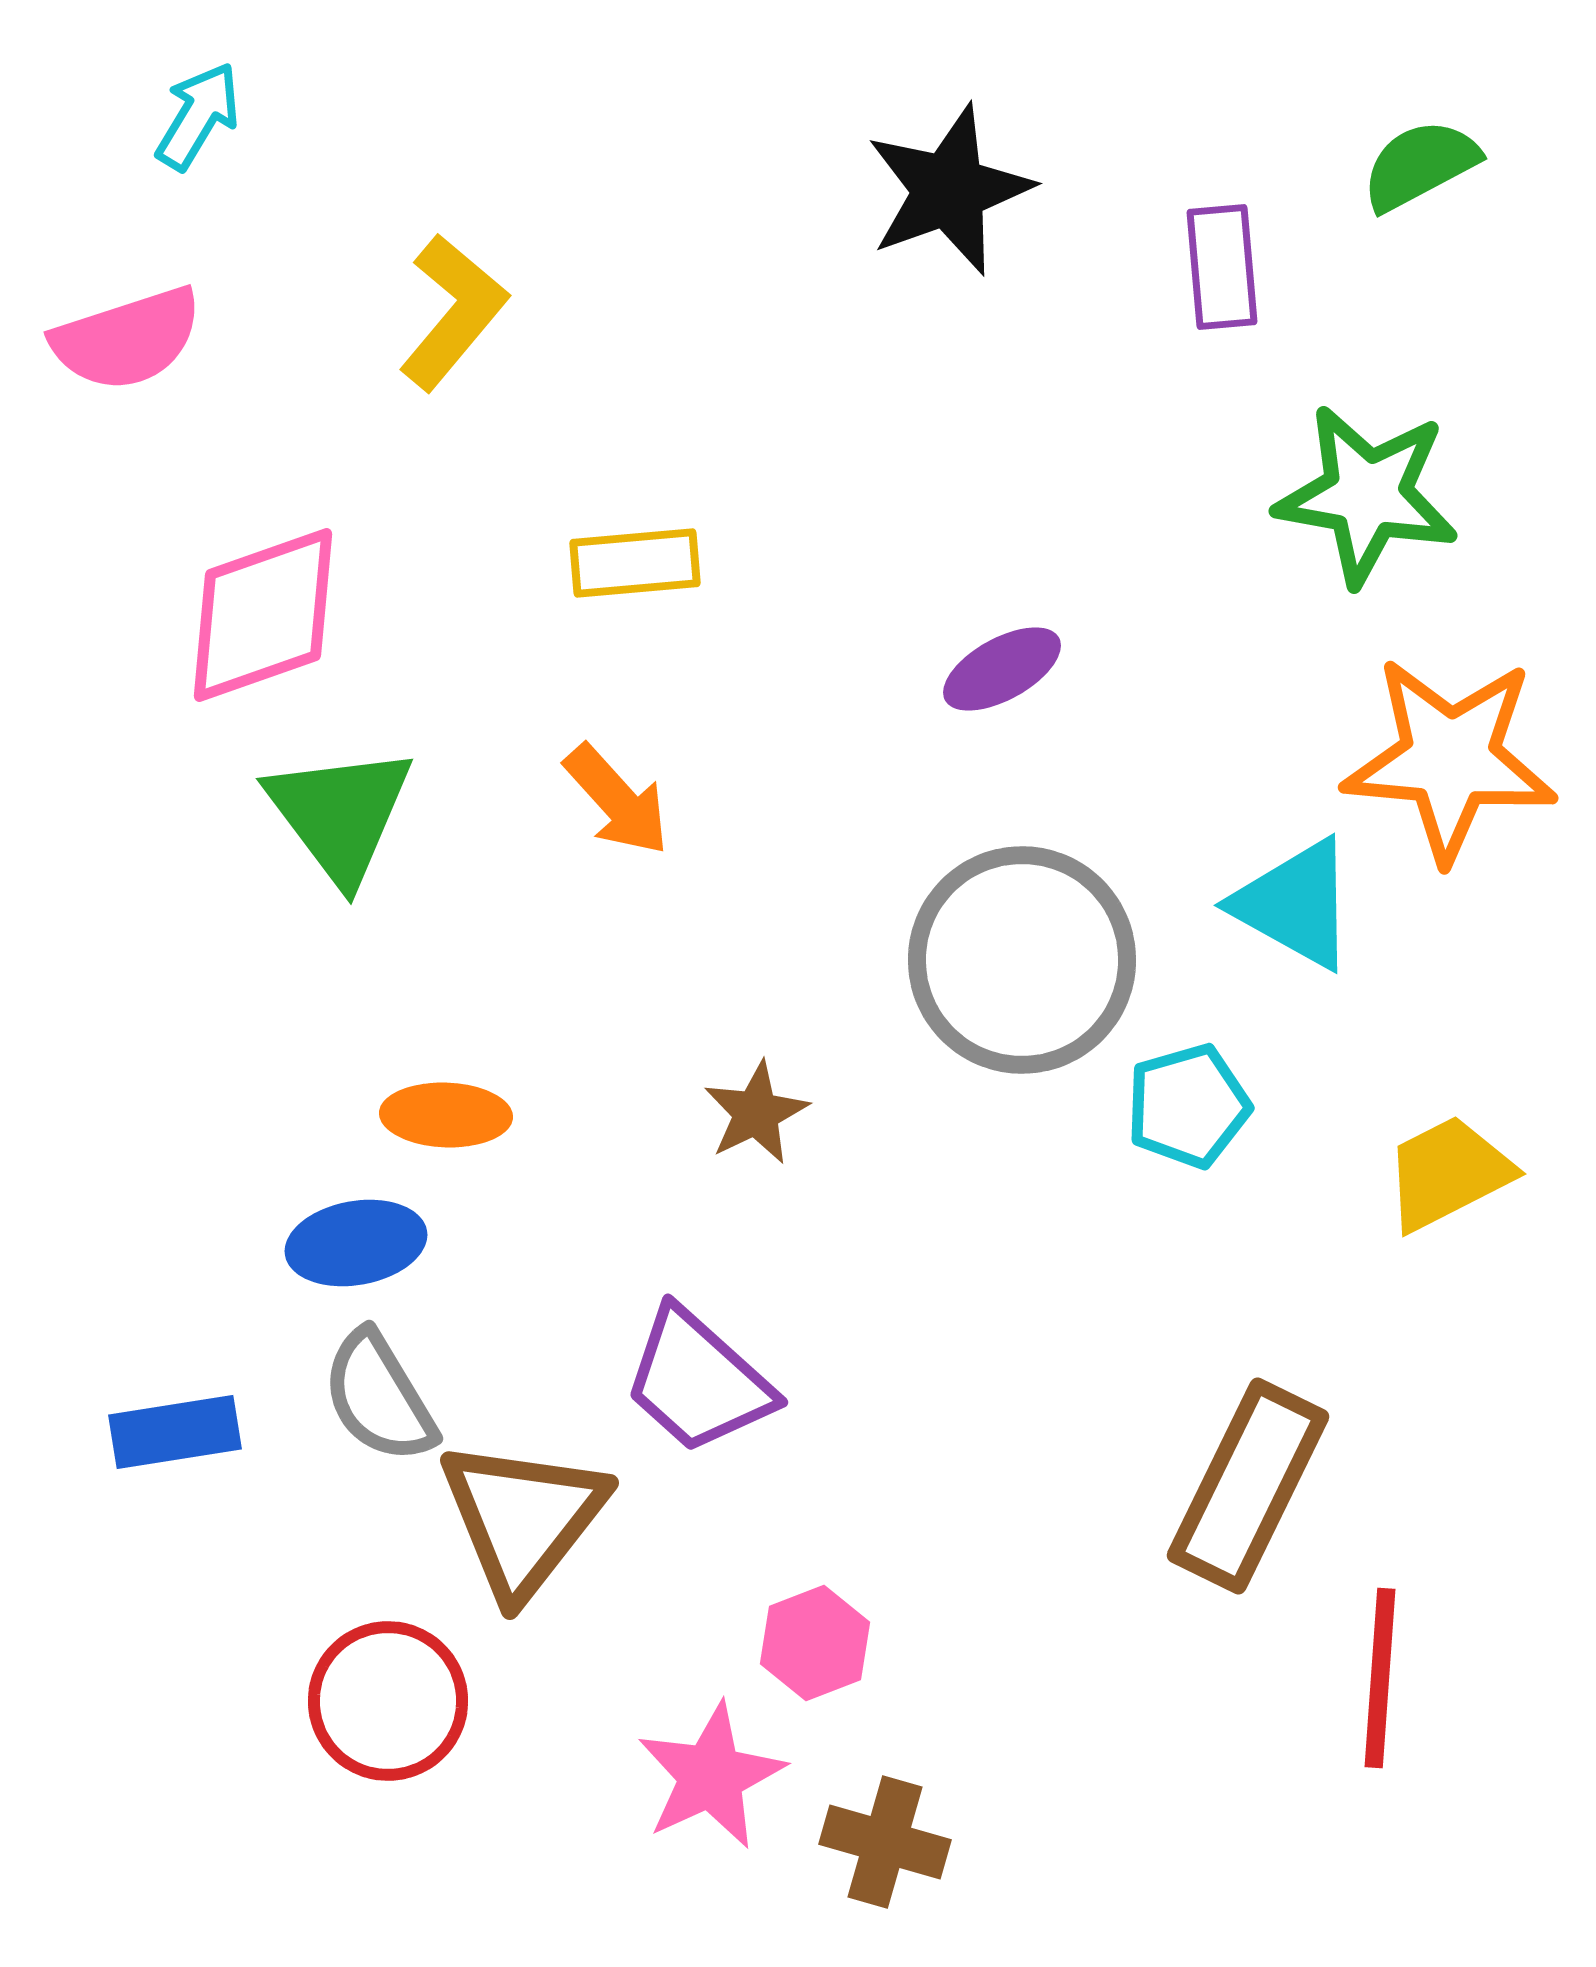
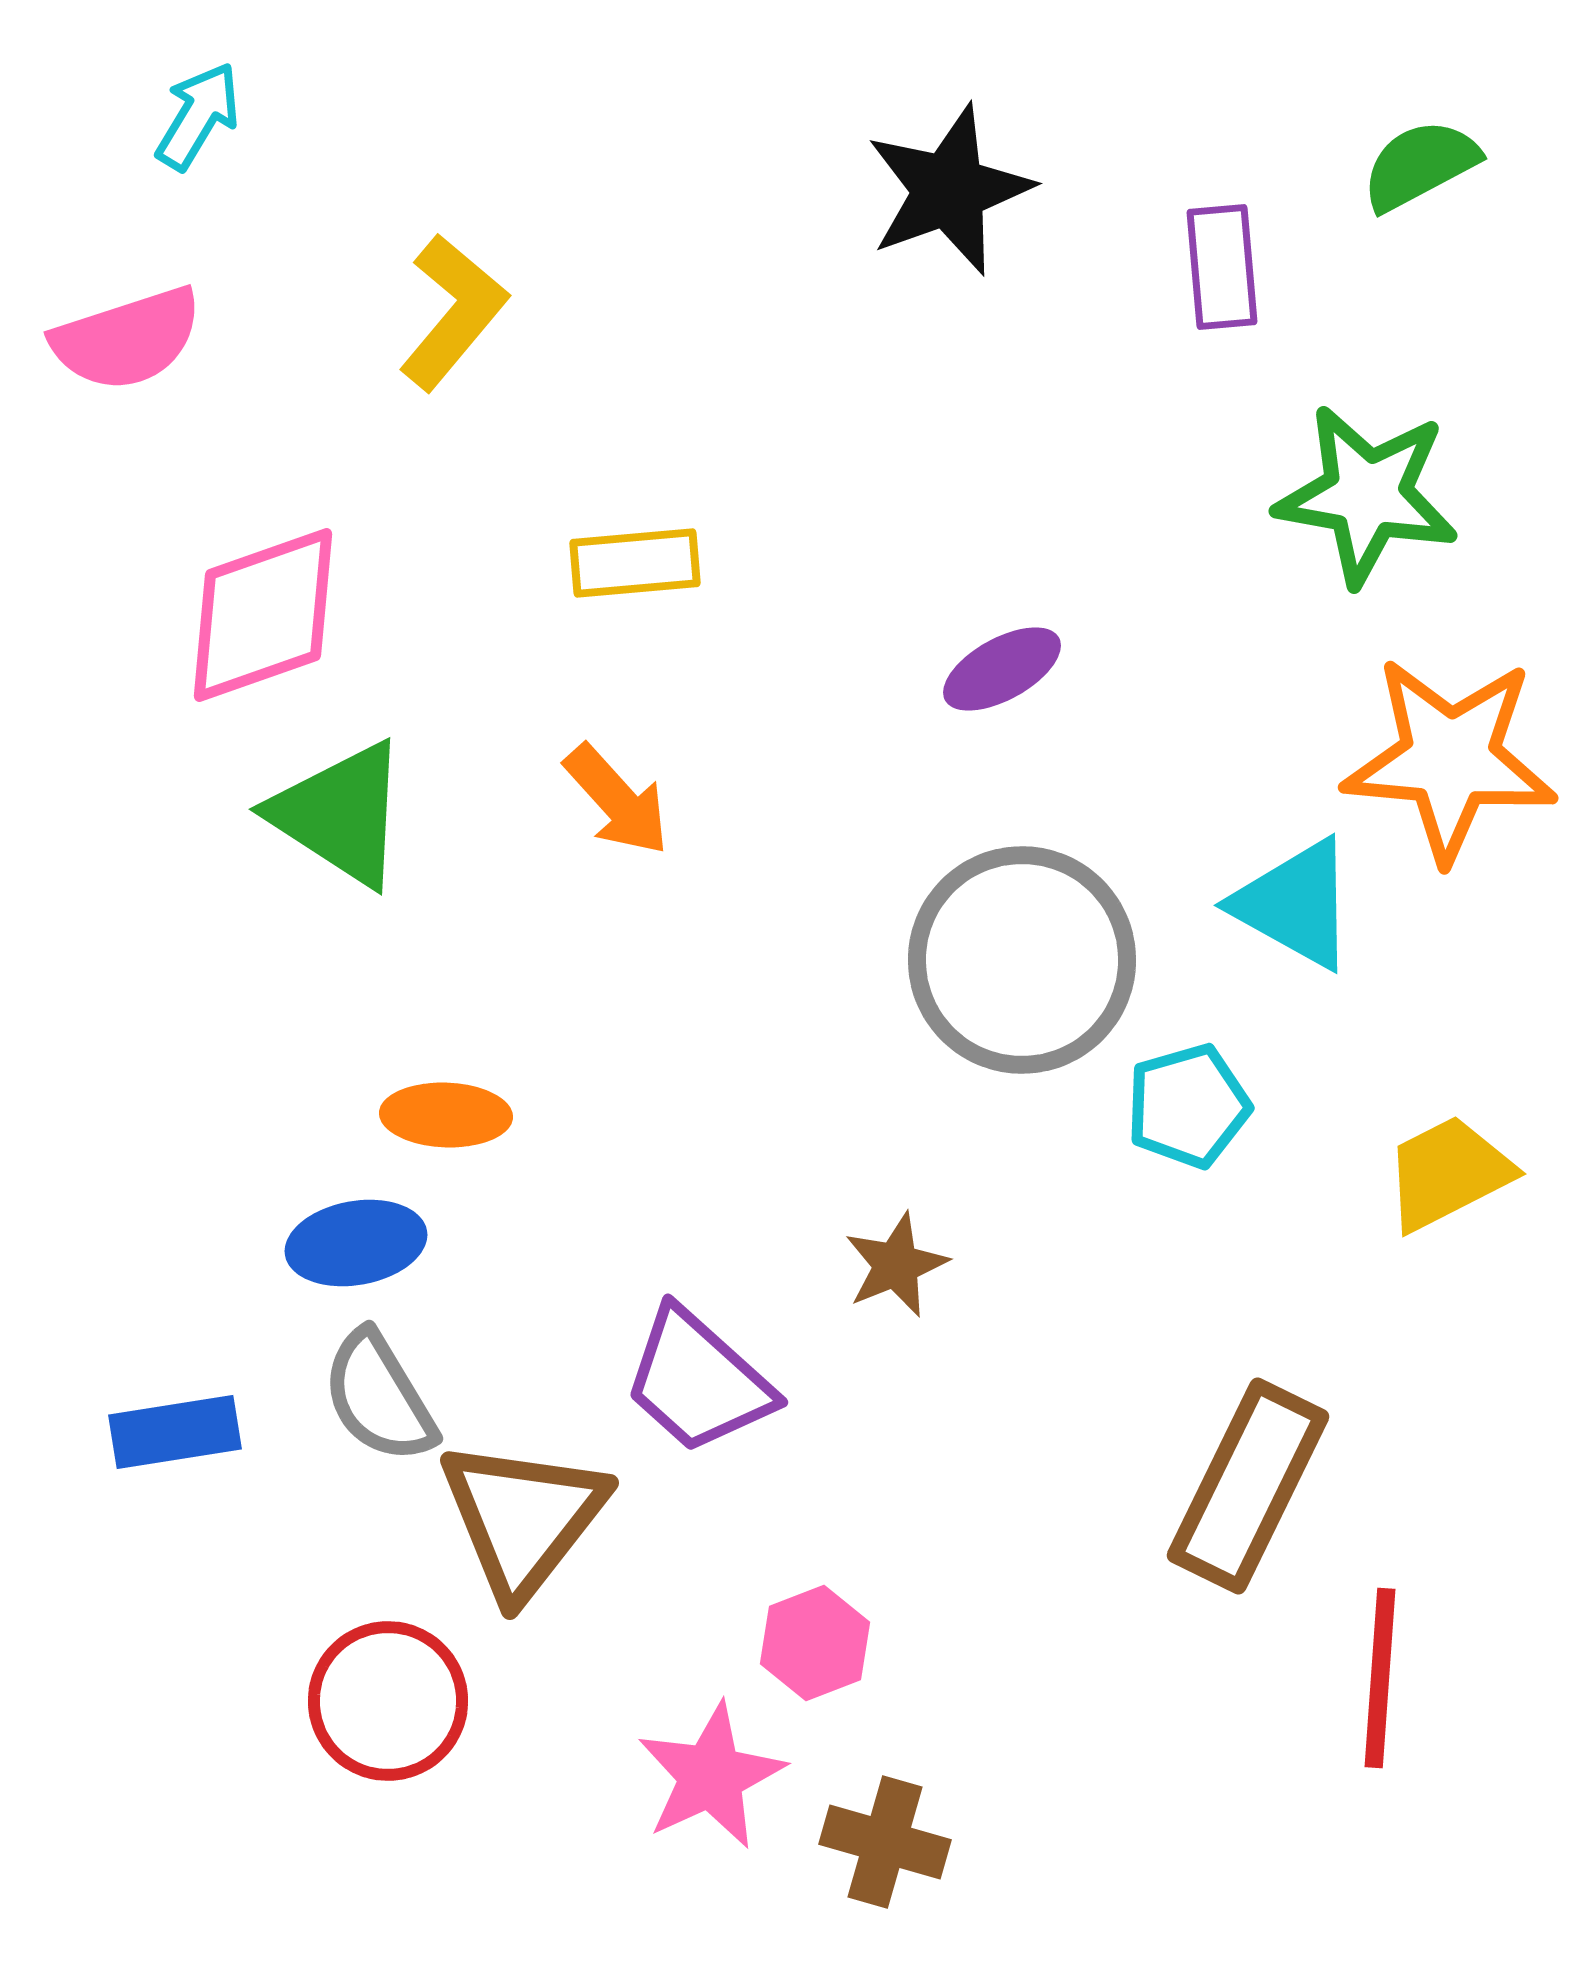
green triangle: rotated 20 degrees counterclockwise
brown star: moved 140 px right, 152 px down; rotated 4 degrees clockwise
